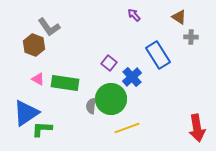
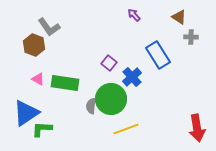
yellow line: moved 1 px left, 1 px down
